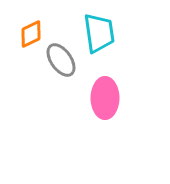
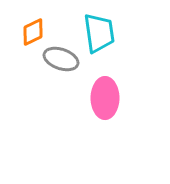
orange diamond: moved 2 px right, 2 px up
gray ellipse: moved 1 px up; rotated 36 degrees counterclockwise
